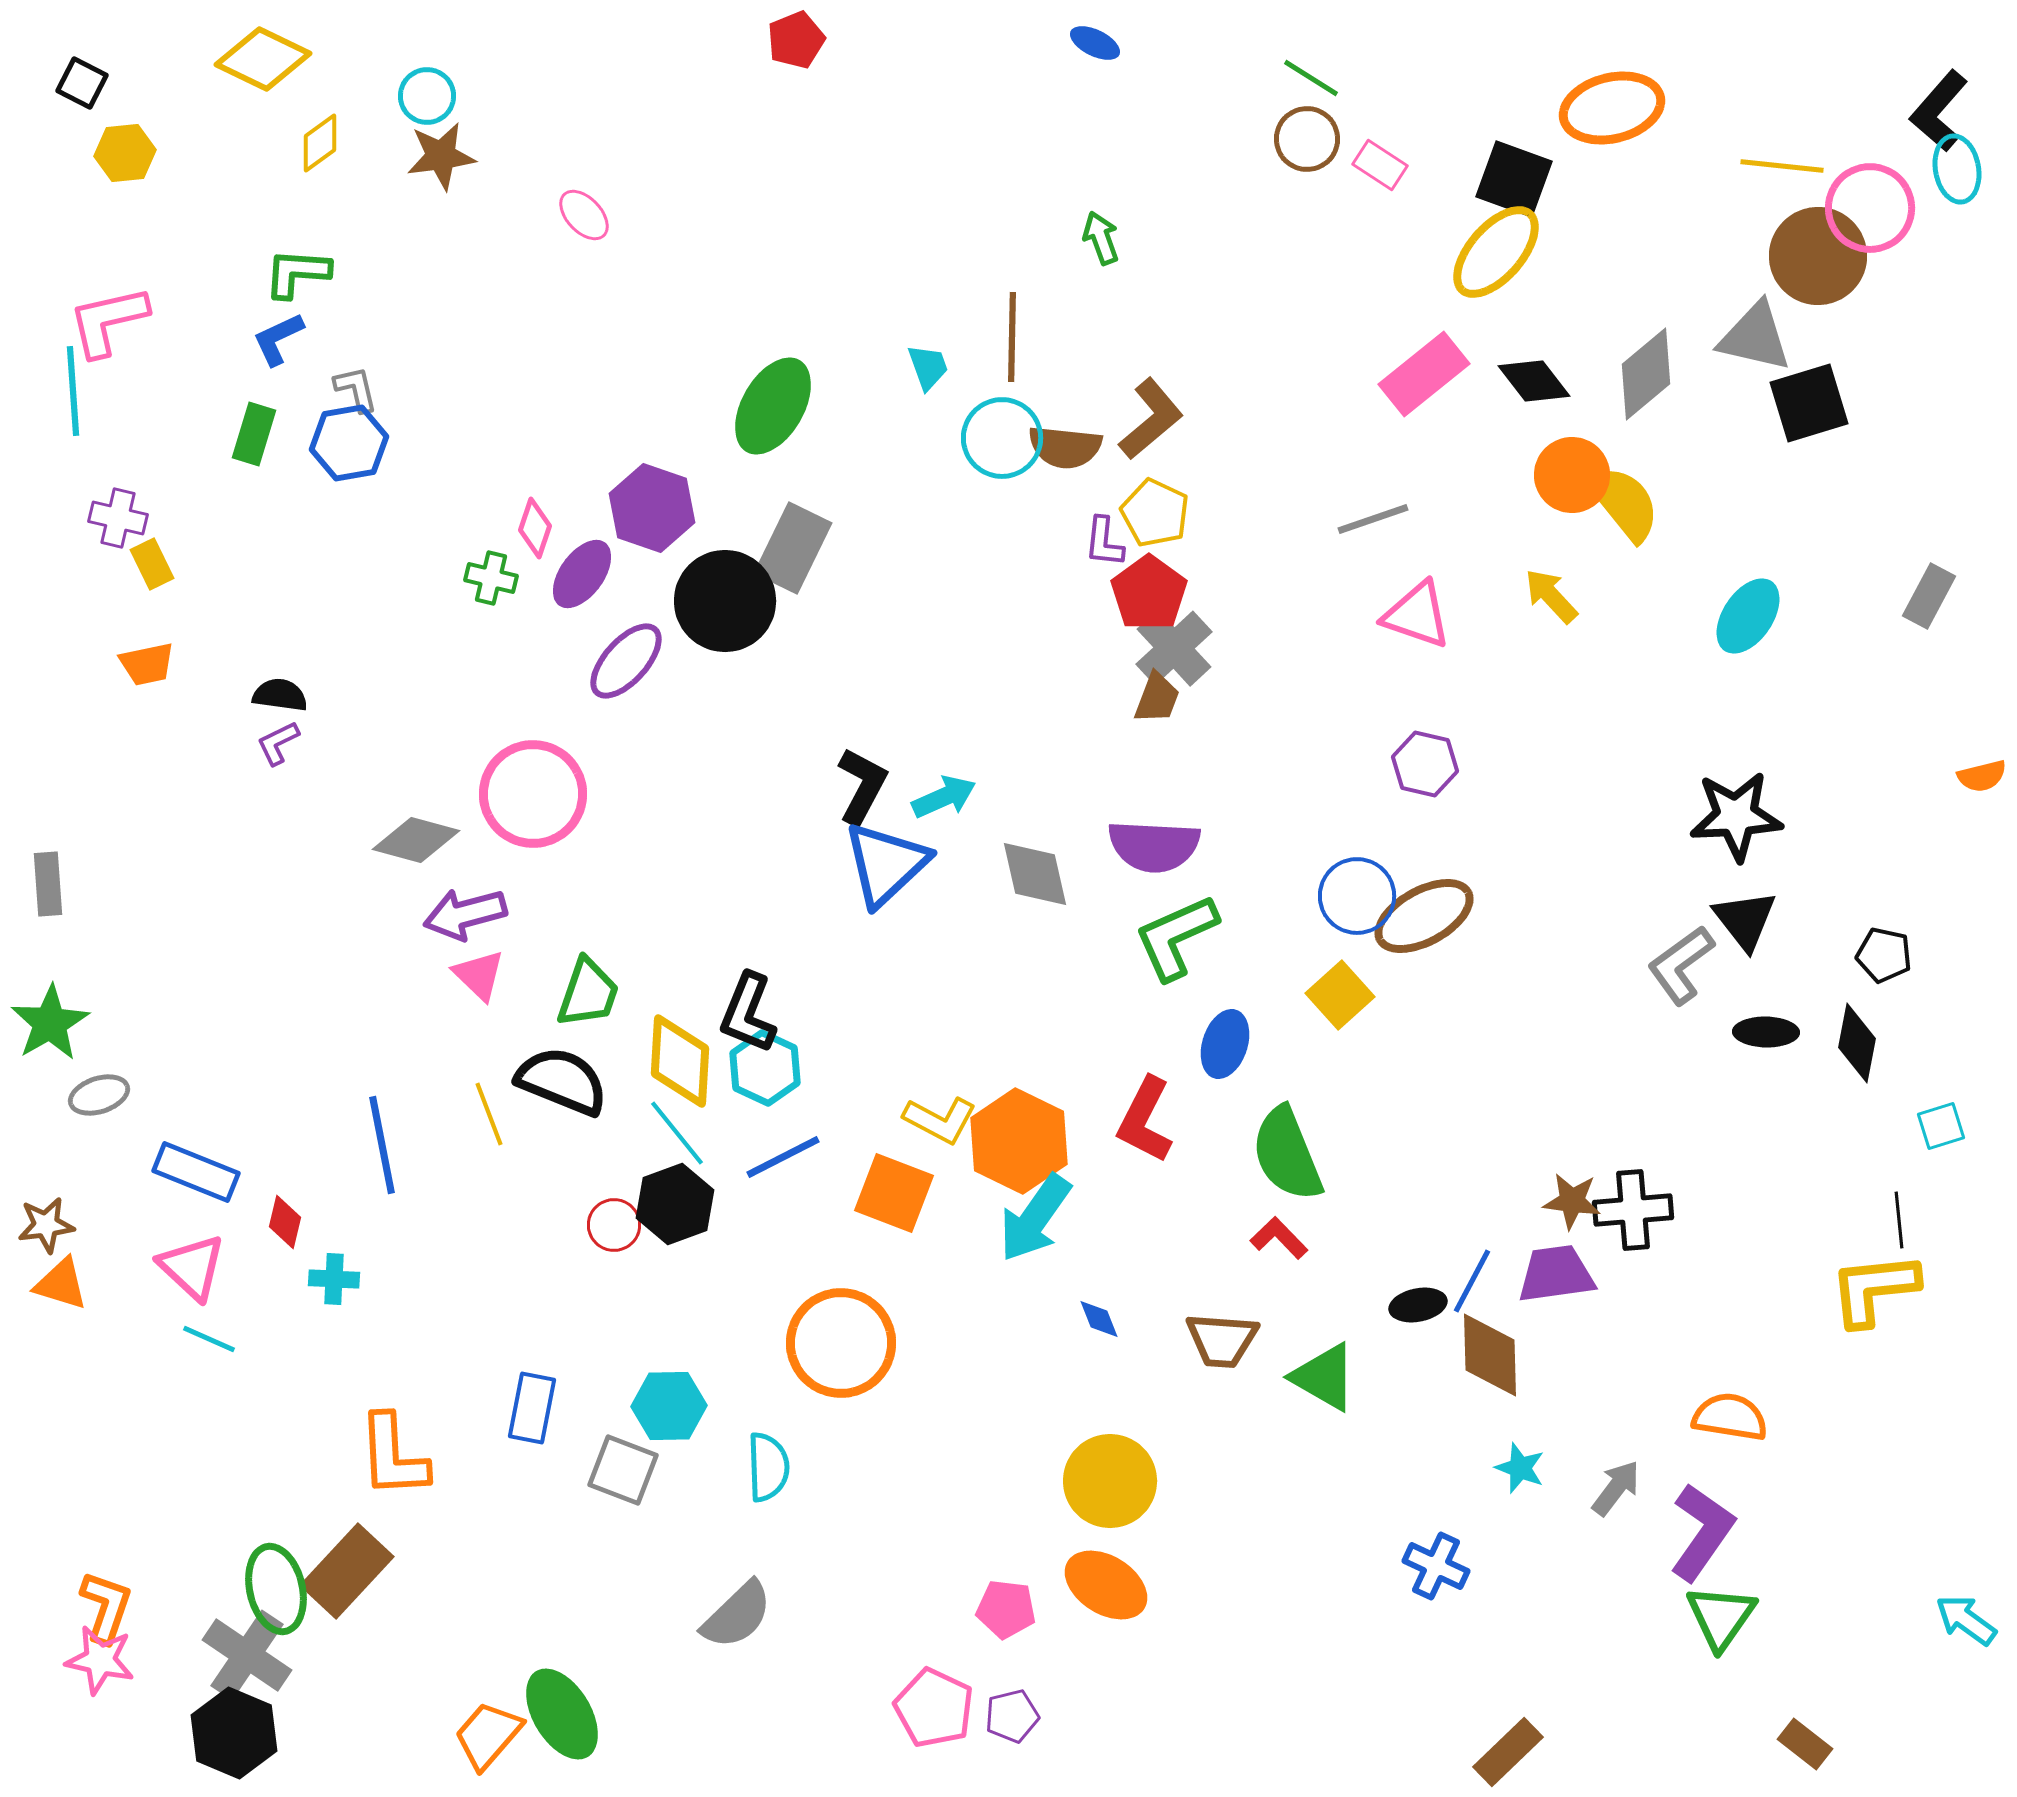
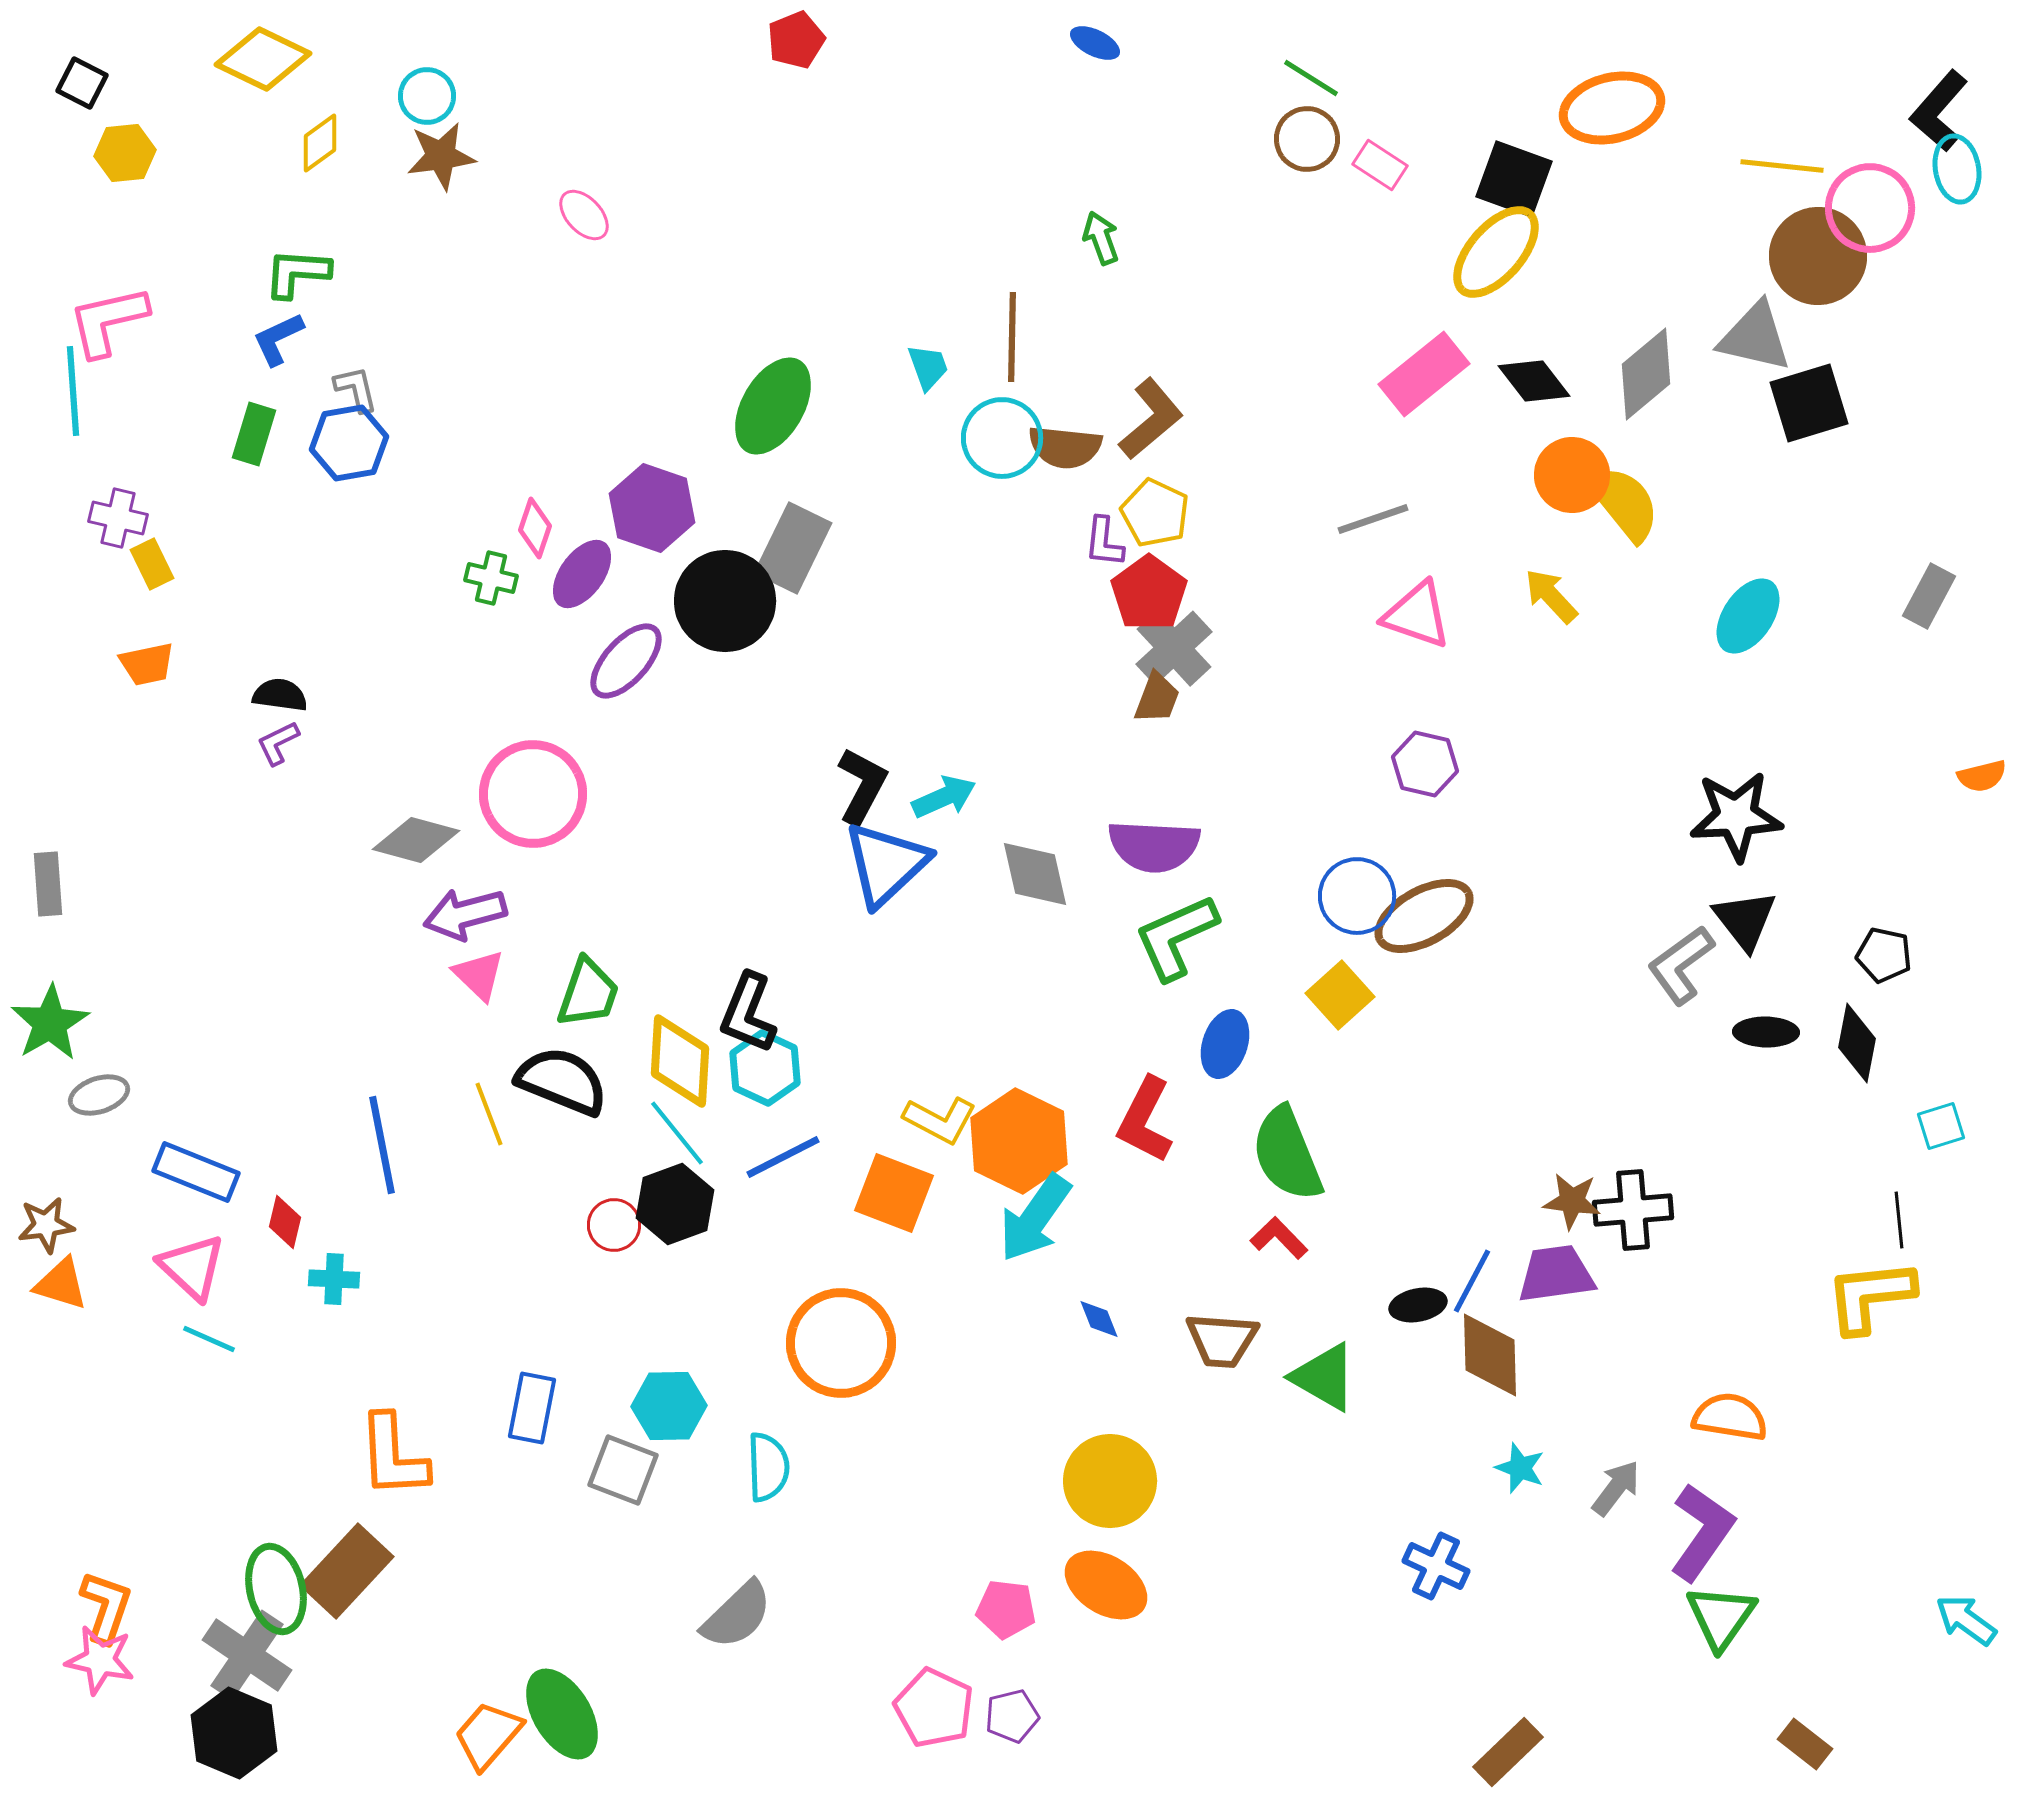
yellow L-shape at (1874, 1289): moved 4 px left, 7 px down
